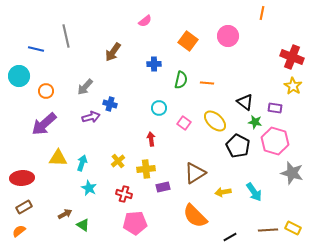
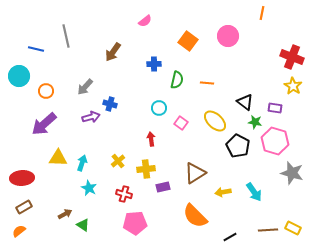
green semicircle at (181, 80): moved 4 px left
pink square at (184, 123): moved 3 px left
